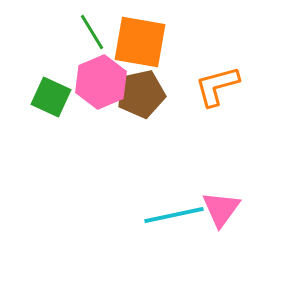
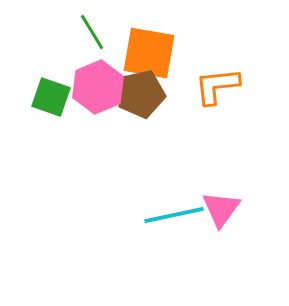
orange square: moved 9 px right, 11 px down
pink hexagon: moved 3 px left, 5 px down
orange L-shape: rotated 9 degrees clockwise
green square: rotated 6 degrees counterclockwise
